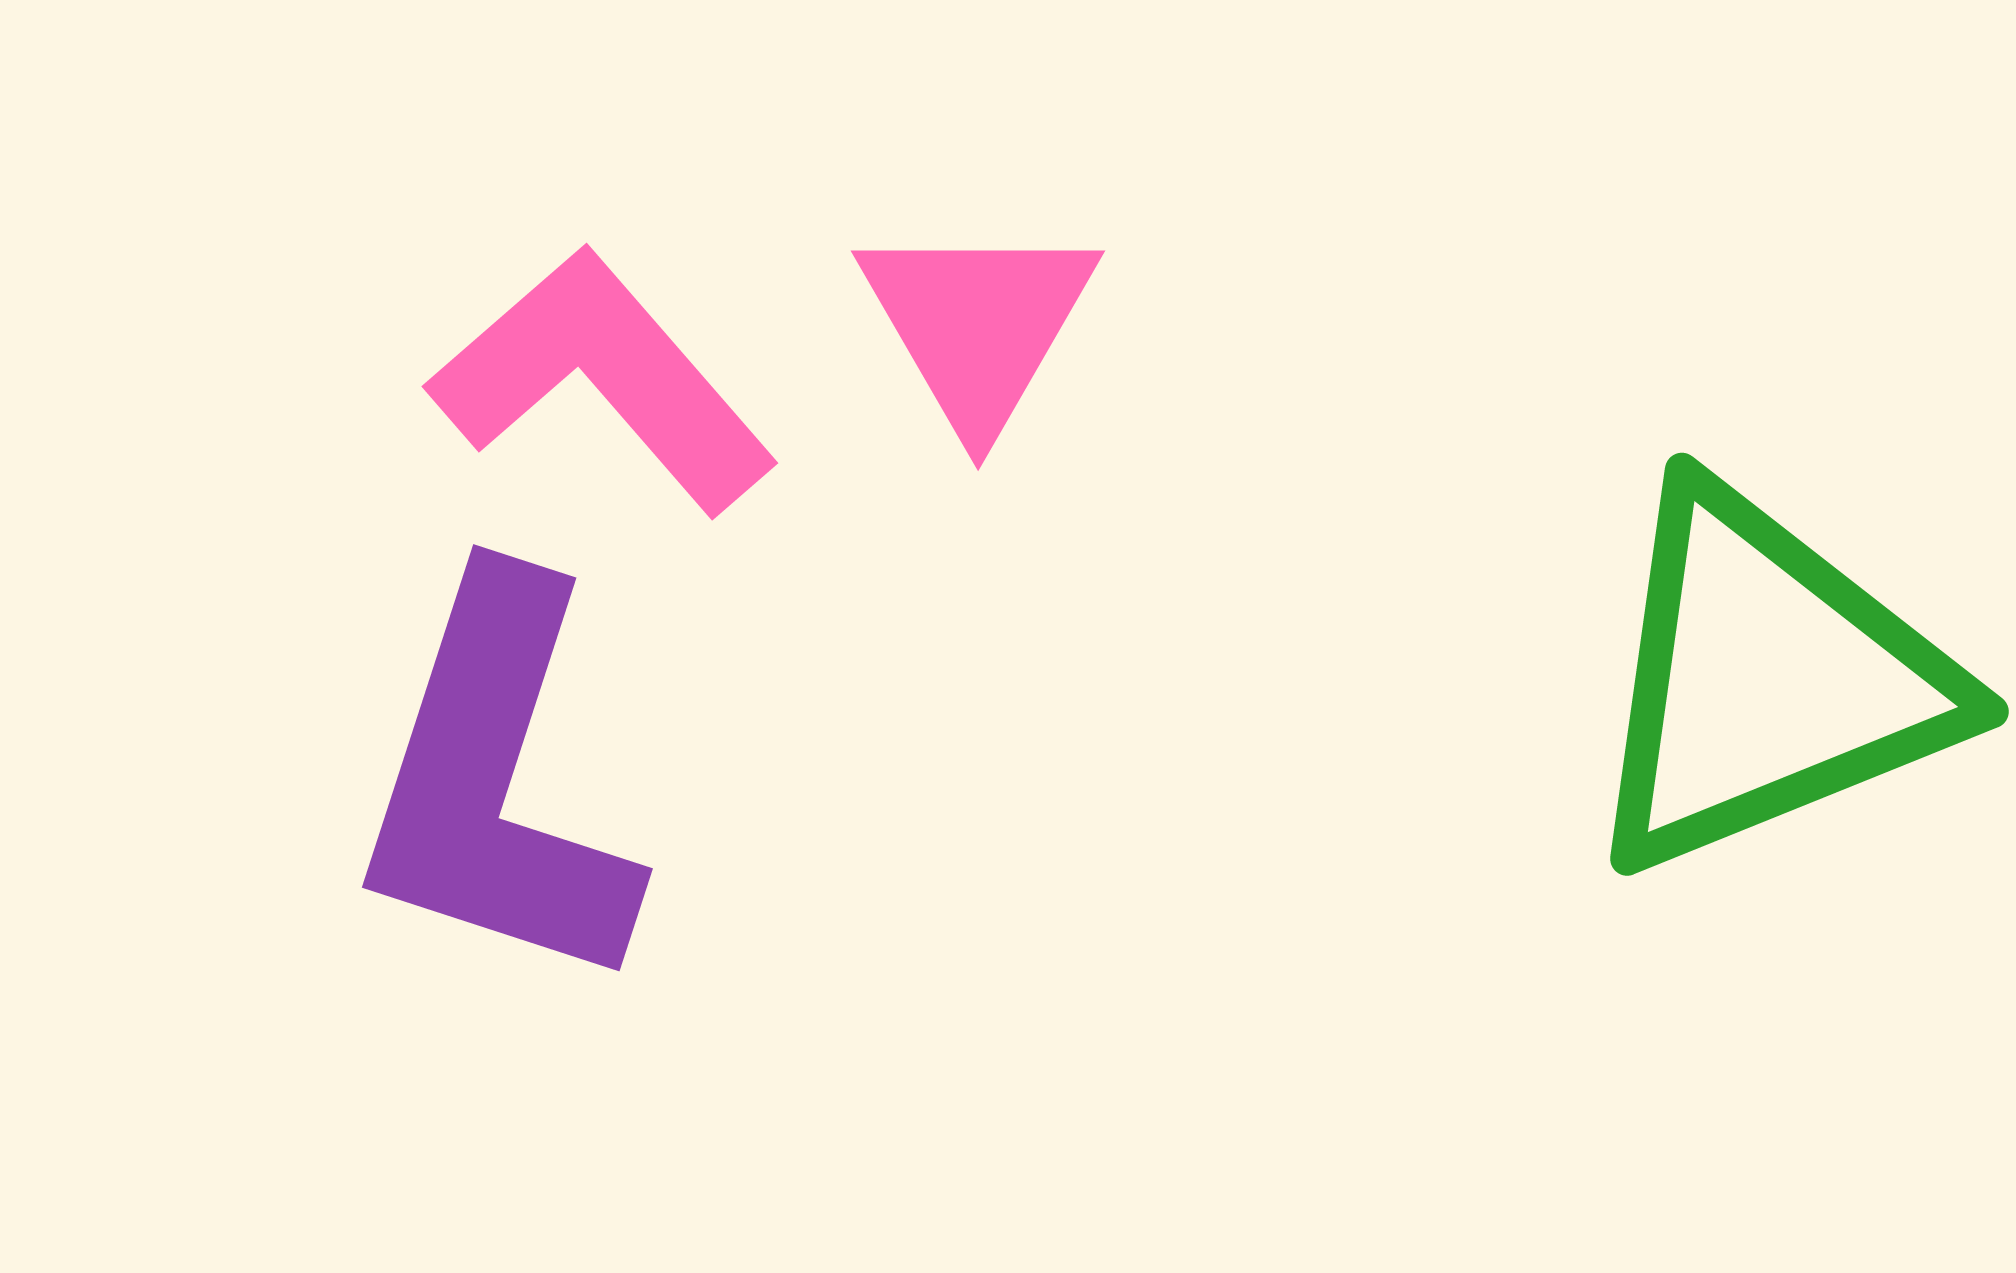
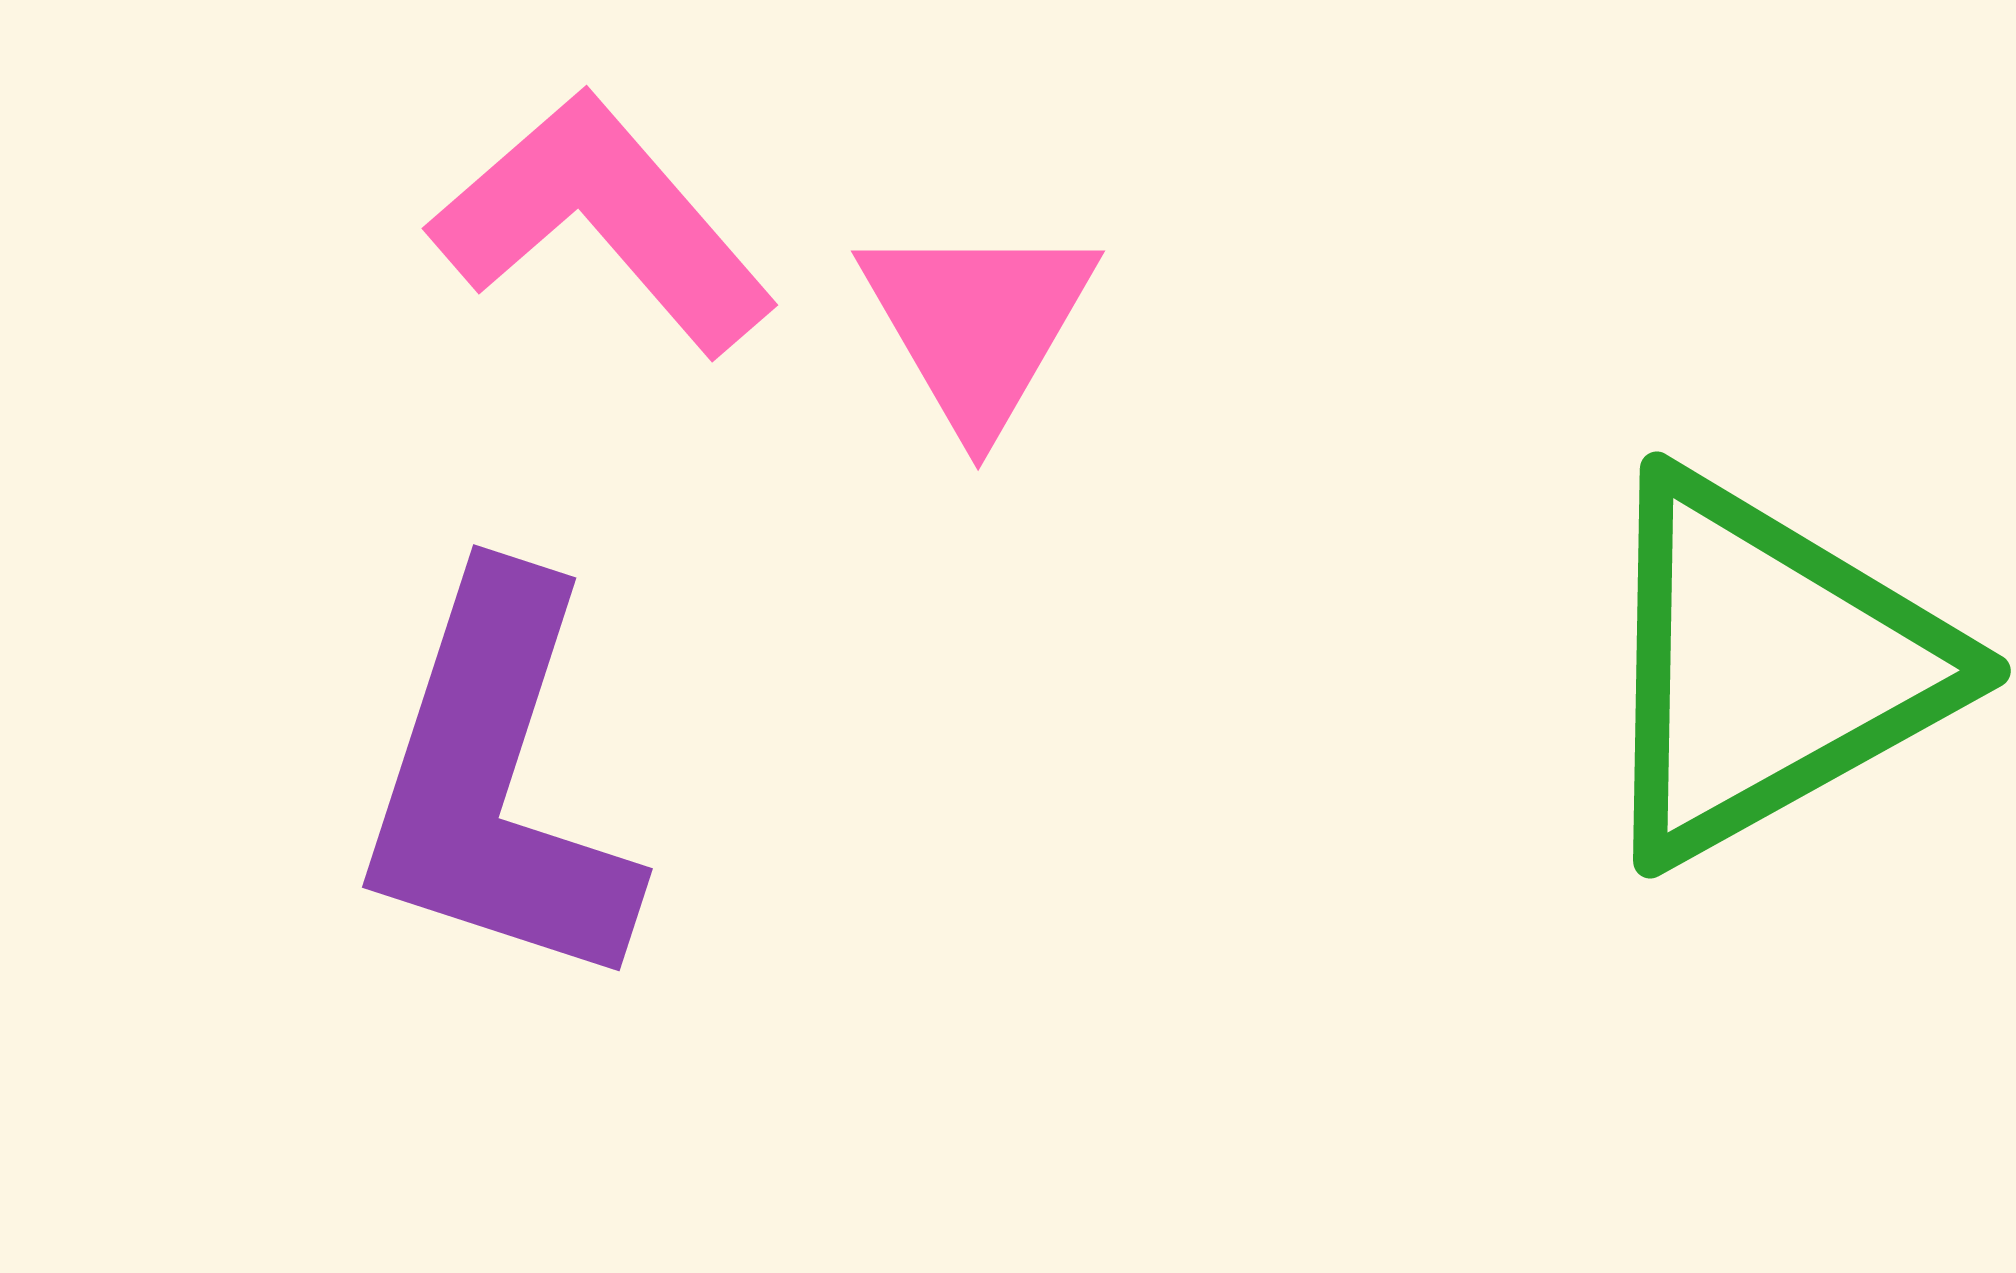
pink L-shape: moved 158 px up
green triangle: moved 13 px up; rotated 7 degrees counterclockwise
